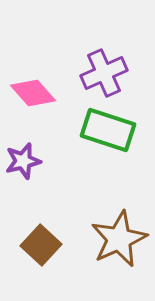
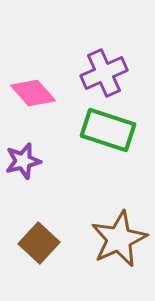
brown square: moved 2 px left, 2 px up
